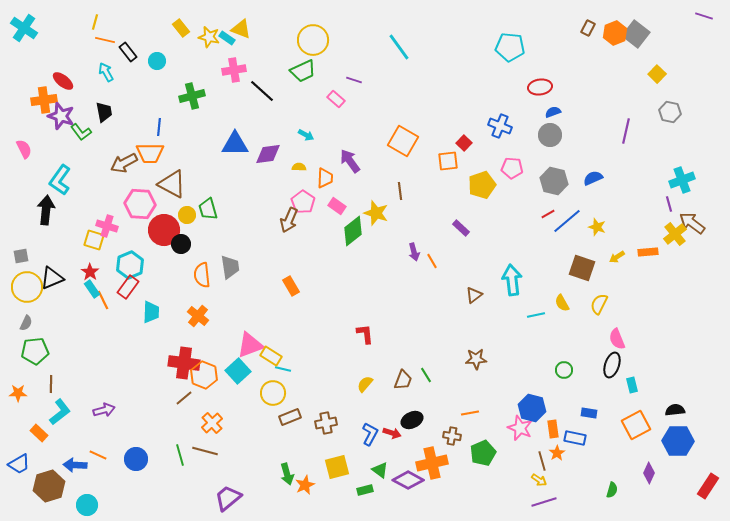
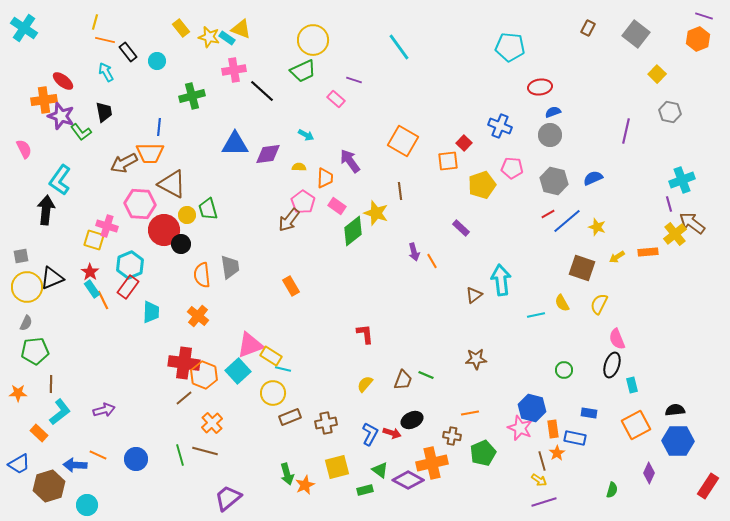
orange hexagon at (615, 33): moved 83 px right, 6 px down
brown arrow at (289, 220): rotated 15 degrees clockwise
cyan arrow at (512, 280): moved 11 px left
green line at (426, 375): rotated 35 degrees counterclockwise
